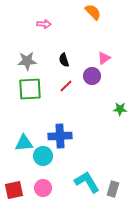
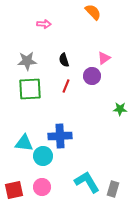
red line: rotated 24 degrees counterclockwise
cyan triangle: rotated 12 degrees clockwise
pink circle: moved 1 px left, 1 px up
